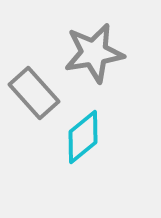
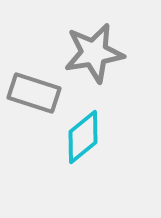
gray rectangle: rotated 30 degrees counterclockwise
